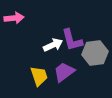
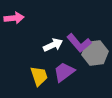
purple L-shape: moved 7 px right, 3 px down; rotated 25 degrees counterclockwise
